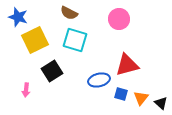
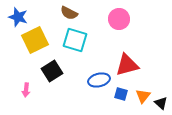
orange triangle: moved 2 px right, 2 px up
